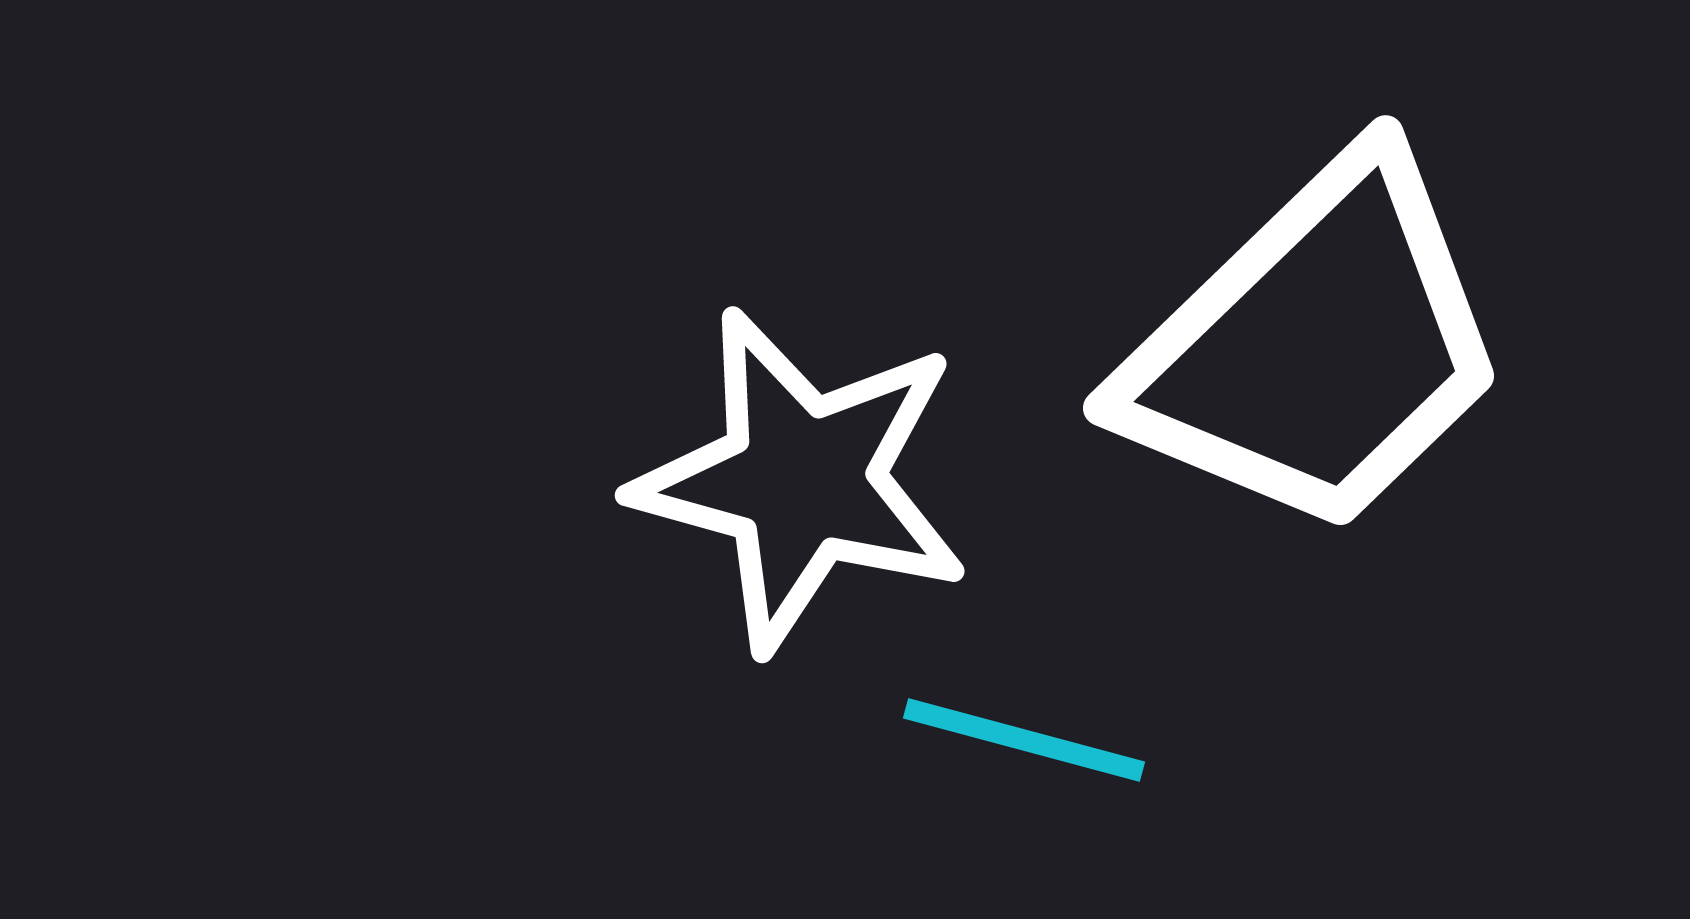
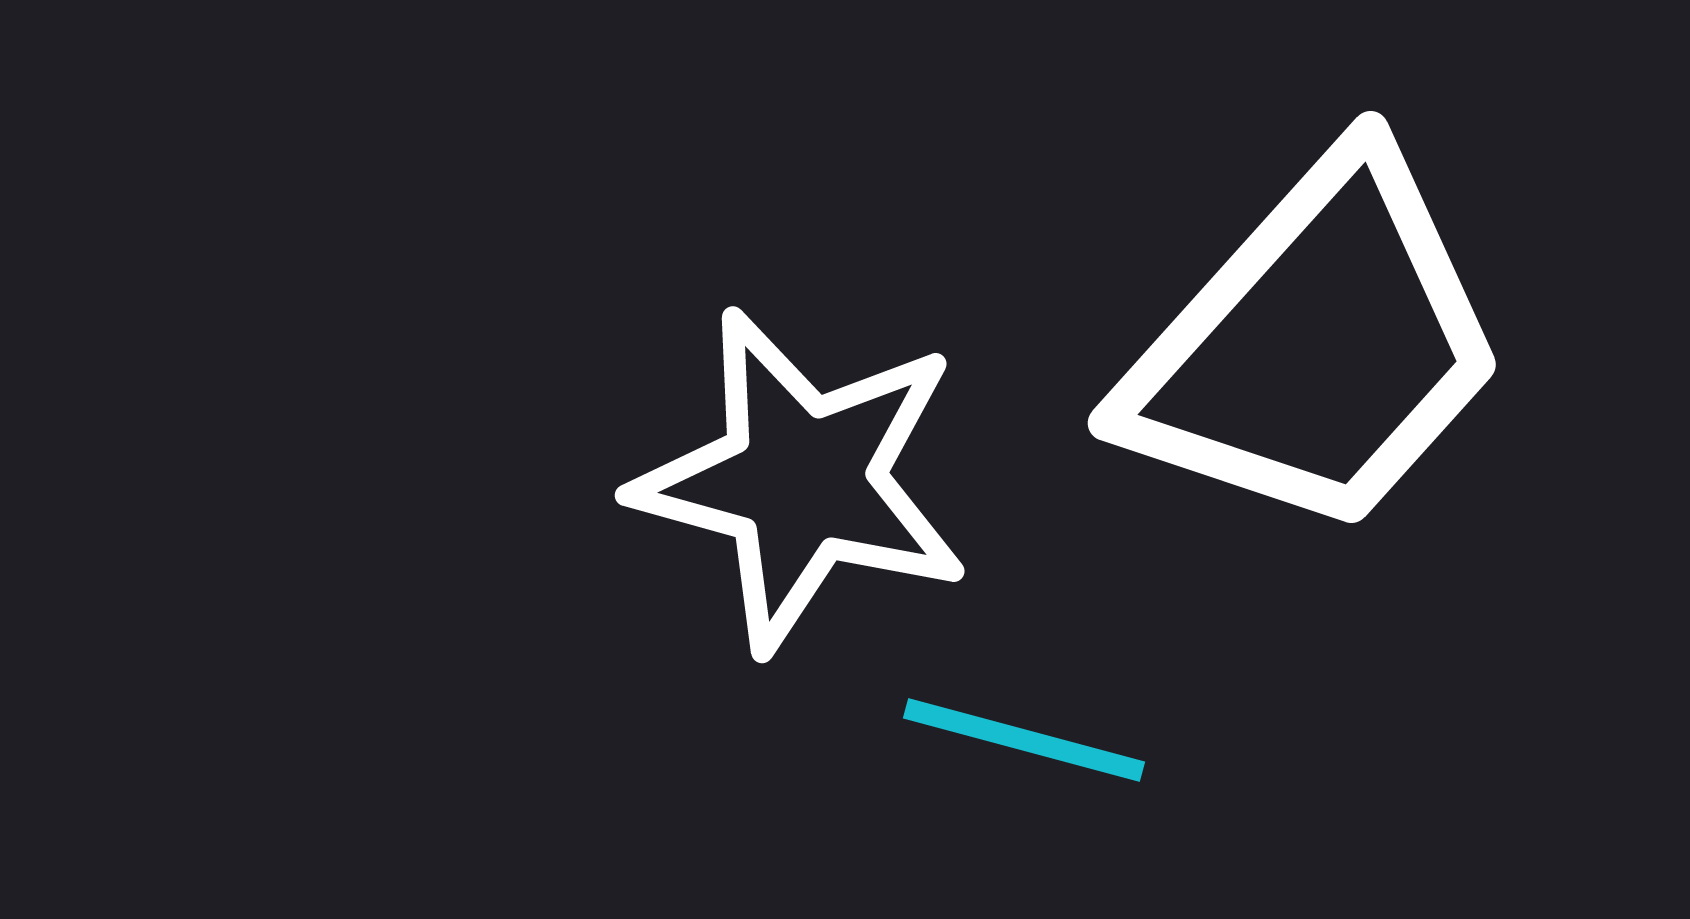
white trapezoid: rotated 4 degrees counterclockwise
